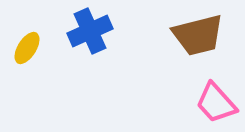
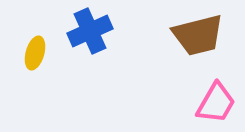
yellow ellipse: moved 8 px right, 5 px down; rotated 16 degrees counterclockwise
pink trapezoid: rotated 108 degrees counterclockwise
